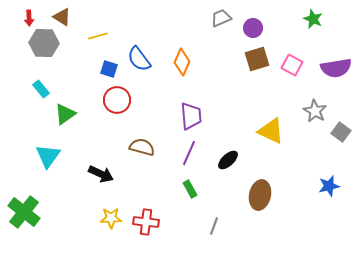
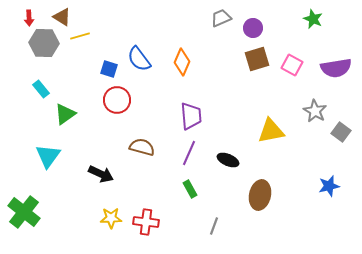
yellow line: moved 18 px left
yellow triangle: rotated 36 degrees counterclockwise
black ellipse: rotated 65 degrees clockwise
